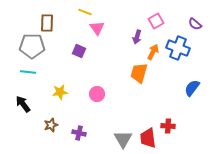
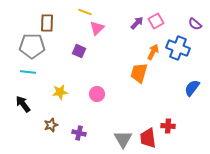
pink triangle: rotated 21 degrees clockwise
purple arrow: moved 14 px up; rotated 152 degrees counterclockwise
